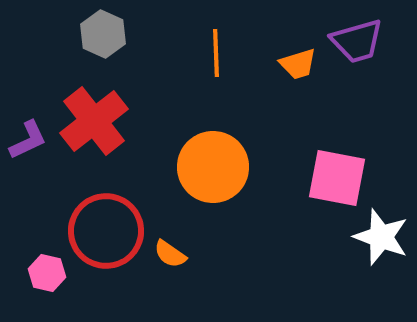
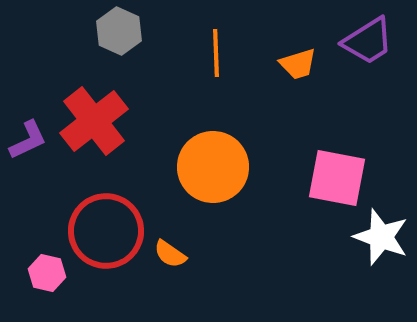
gray hexagon: moved 16 px right, 3 px up
purple trapezoid: moved 11 px right; rotated 16 degrees counterclockwise
